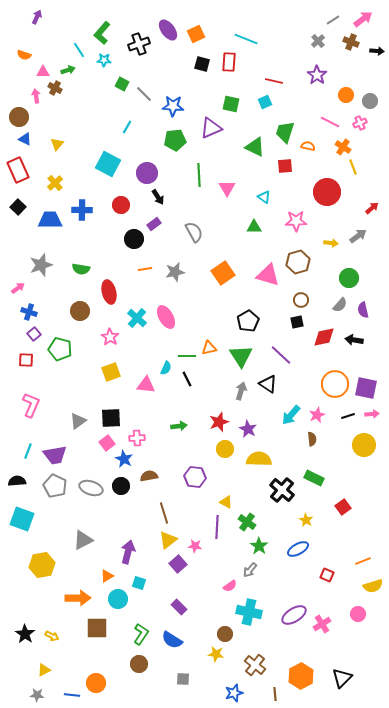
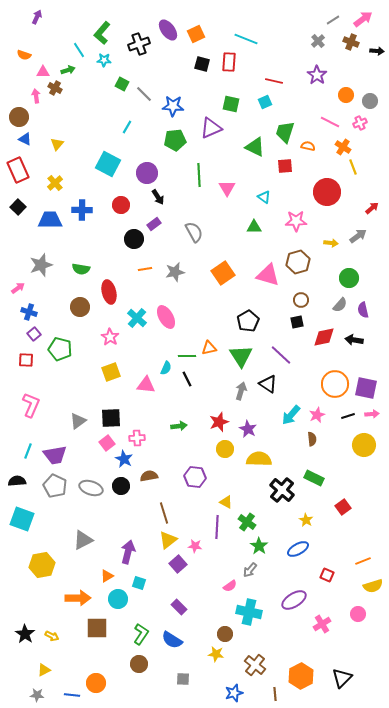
brown circle at (80, 311): moved 4 px up
purple ellipse at (294, 615): moved 15 px up
